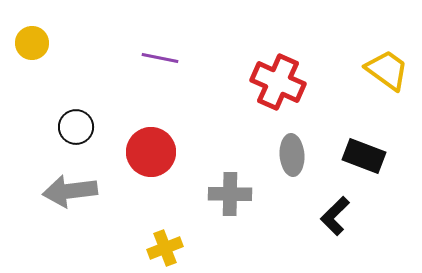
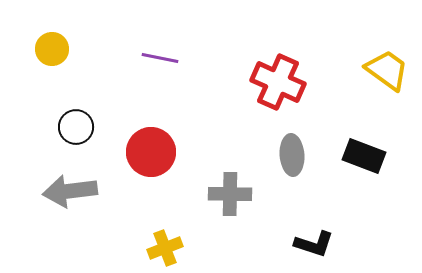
yellow circle: moved 20 px right, 6 px down
black L-shape: moved 21 px left, 28 px down; rotated 117 degrees counterclockwise
